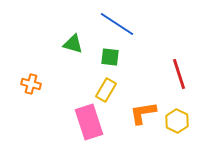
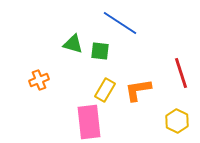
blue line: moved 3 px right, 1 px up
green square: moved 10 px left, 6 px up
red line: moved 2 px right, 1 px up
orange cross: moved 8 px right, 4 px up; rotated 36 degrees counterclockwise
yellow rectangle: moved 1 px left
orange L-shape: moved 5 px left, 23 px up
pink rectangle: rotated 12 degrees clockwise
